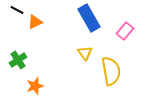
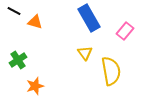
black line: moved 3 px left, 1 px down
orange triangle: rotated 42 degrees clockwise
